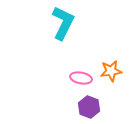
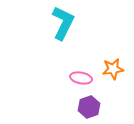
orange star: moved 2 px right, 2 px up
purple hexagon: rotated 20 degrees clockwise
